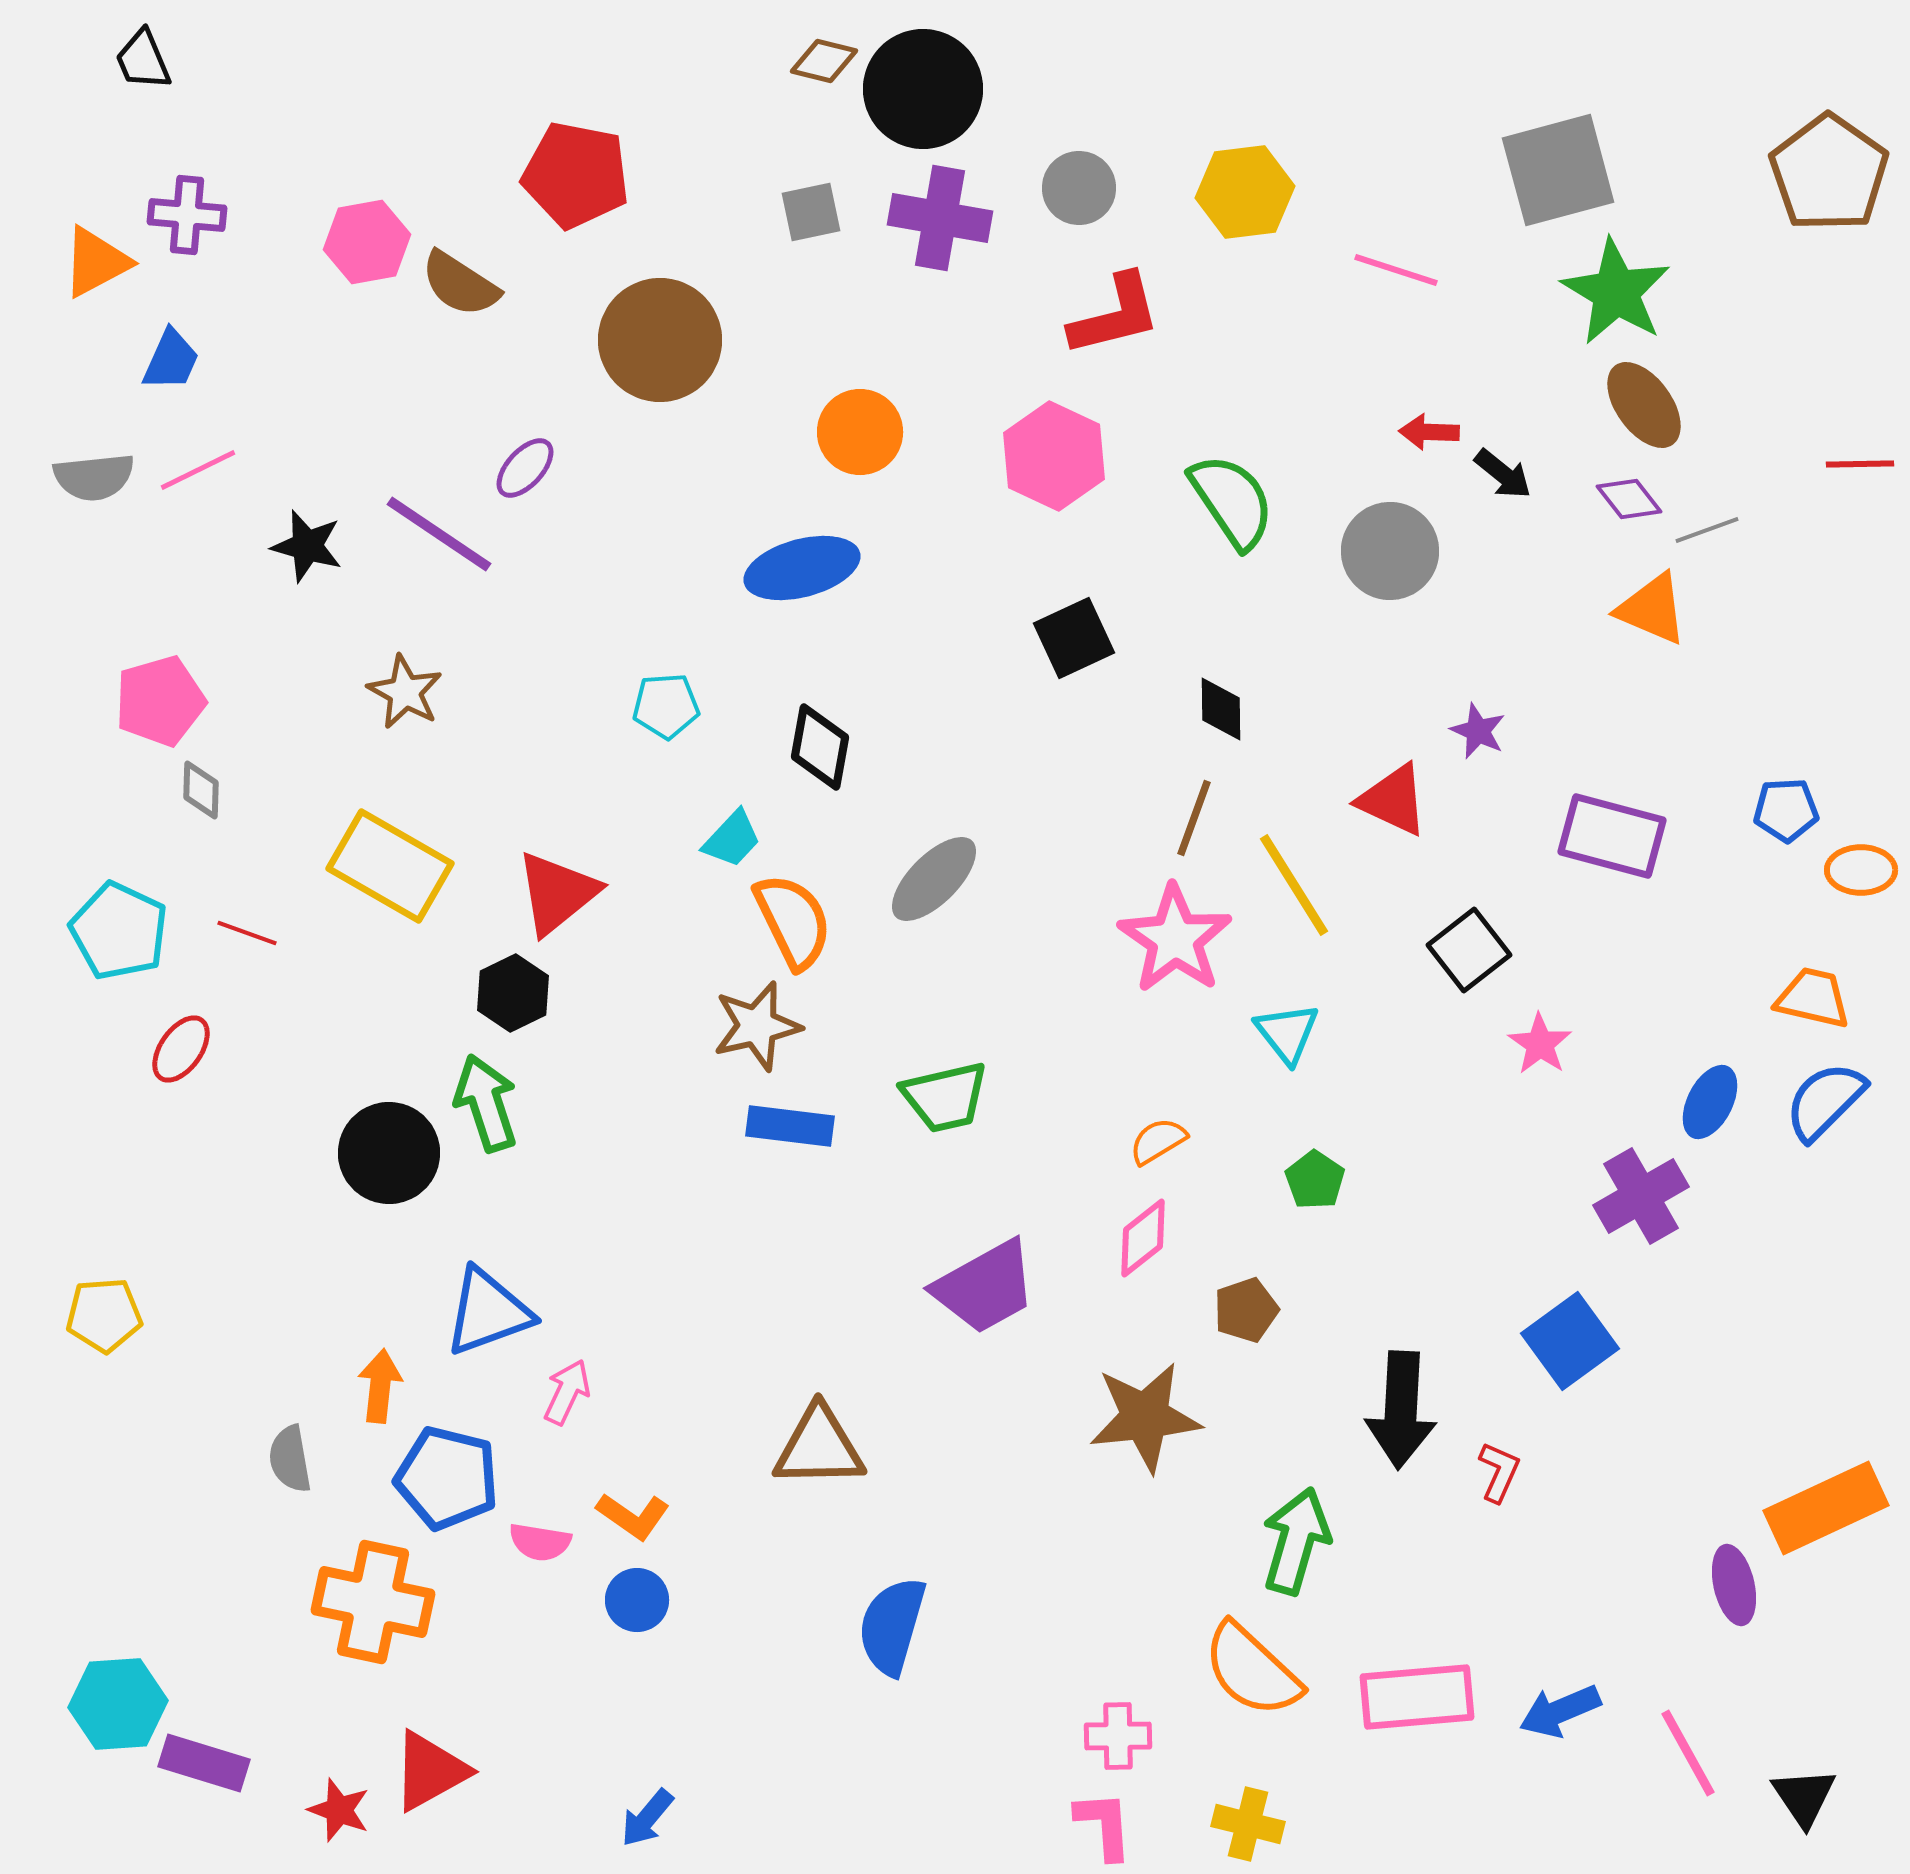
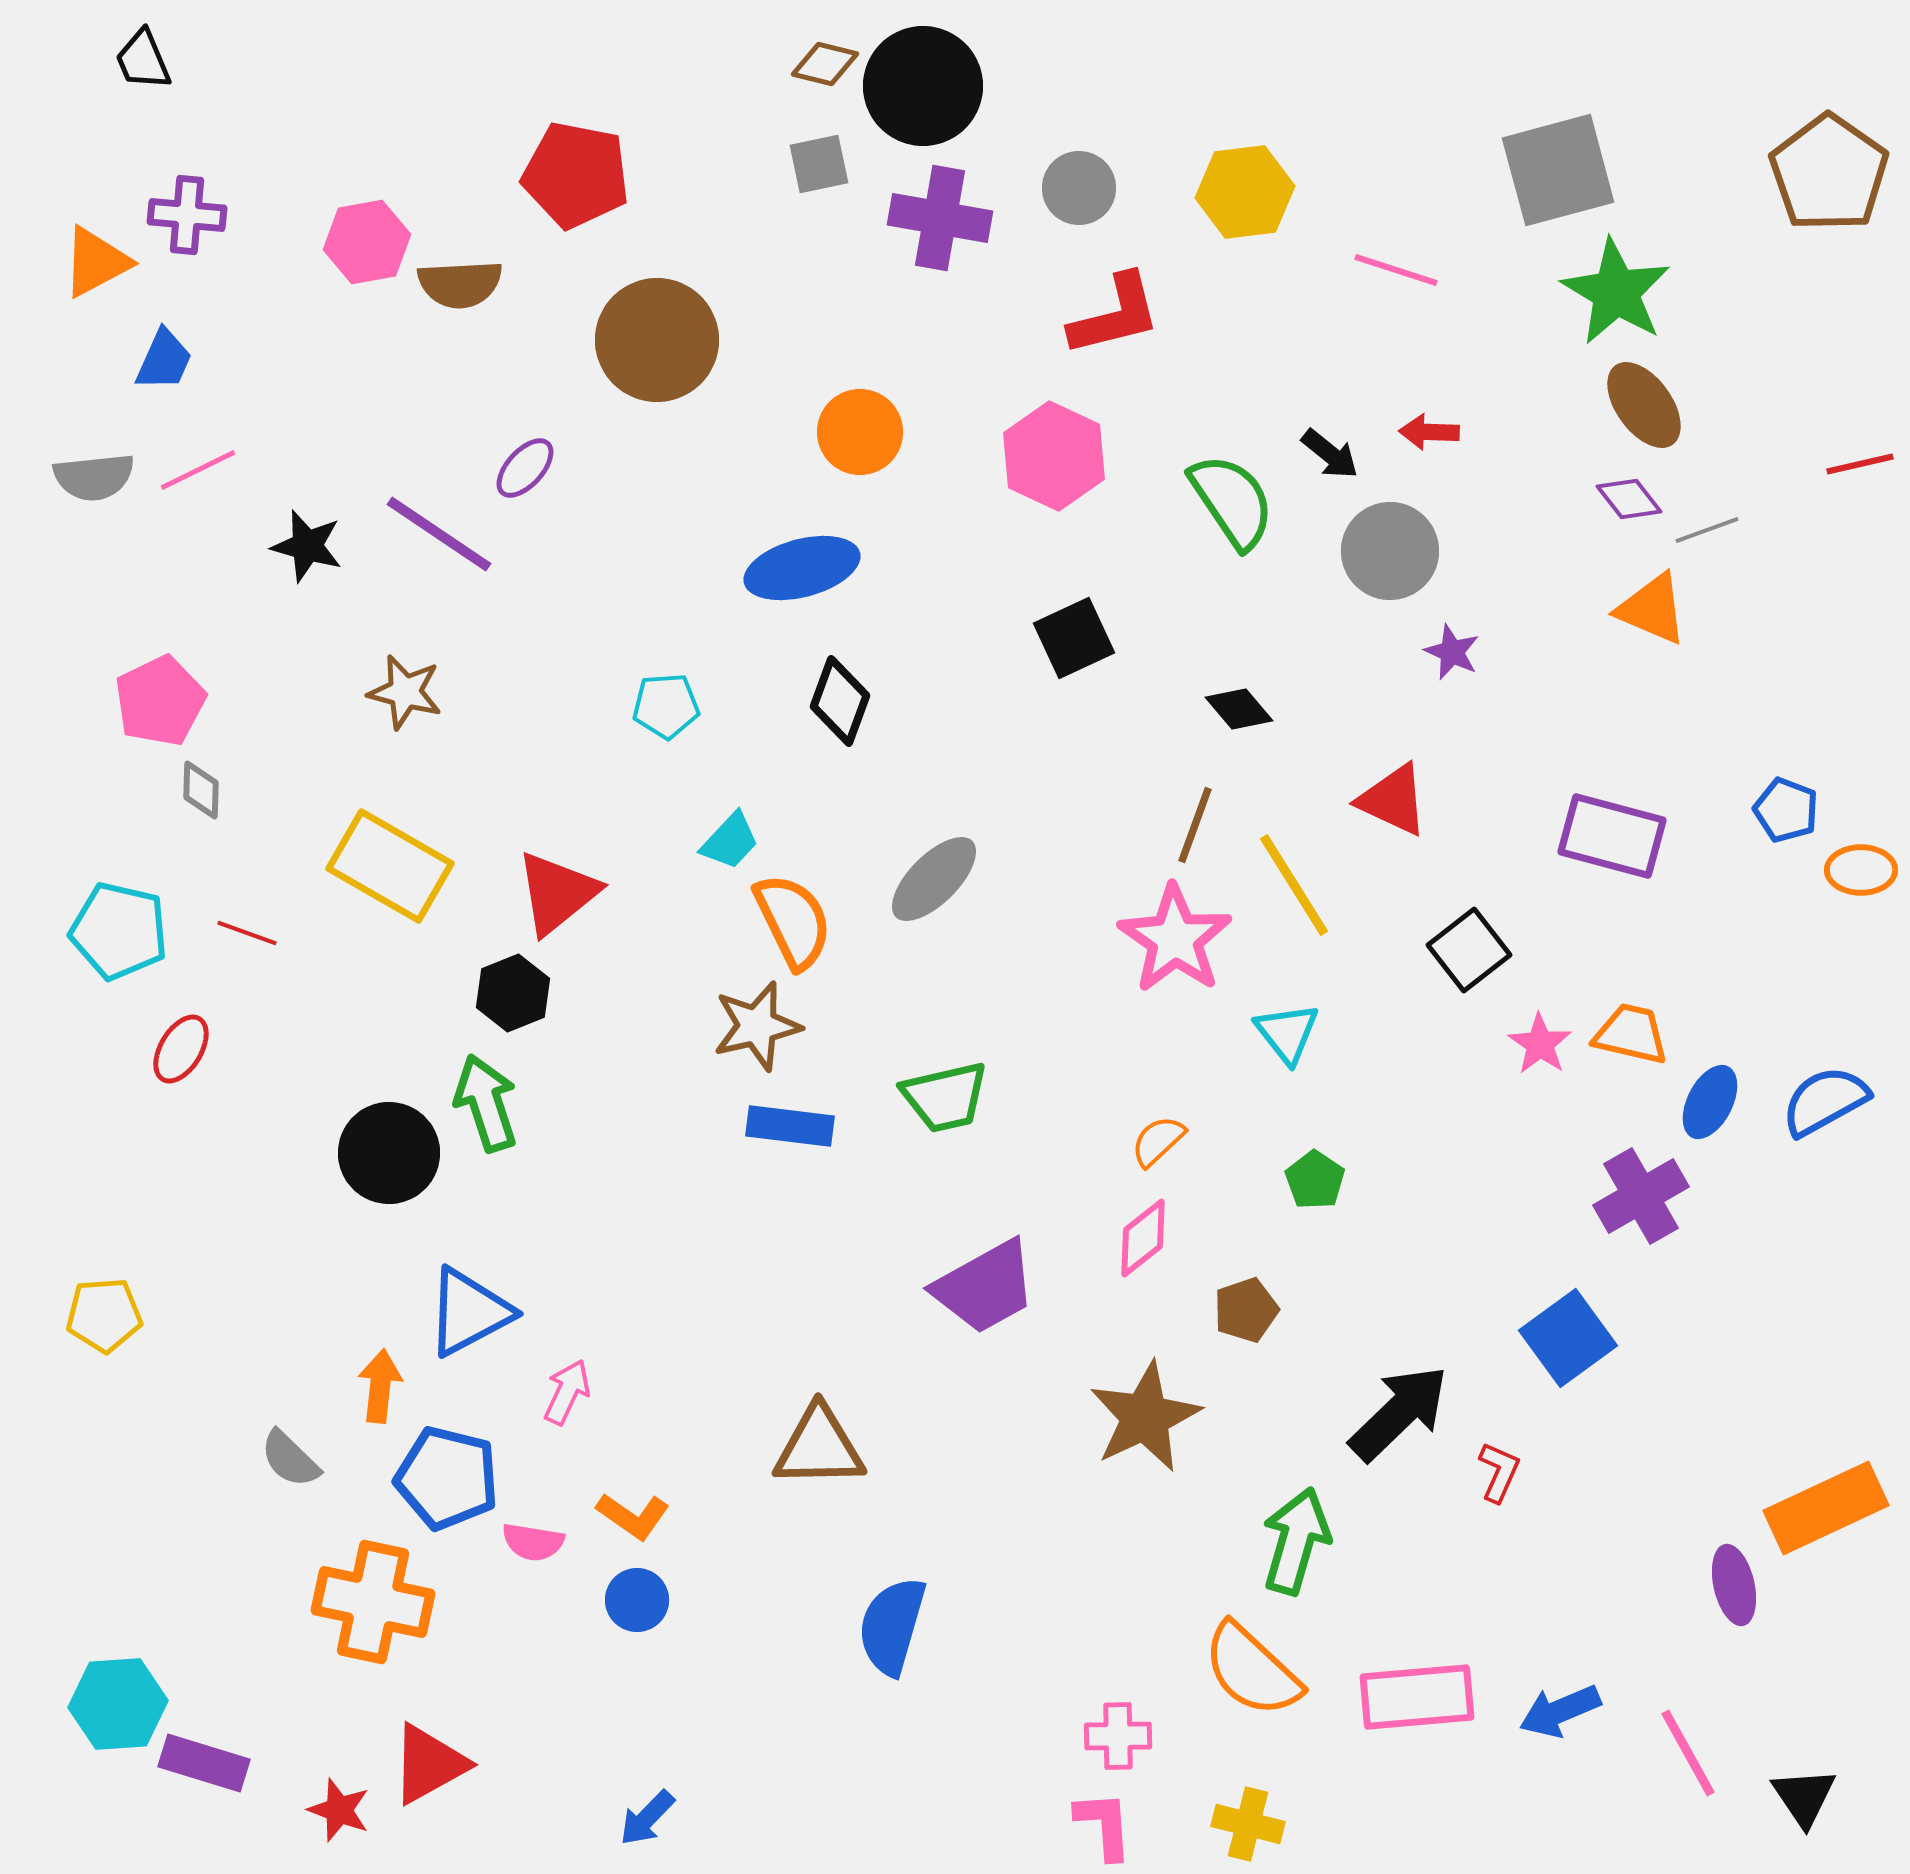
brown diamond at (824, 61): moved 1 px right, 3 px down
black circle at (923, 89): moved 3 px up
gray square at (811, 212): moved 8 px right, 48 px up
brown semicircle at (460, 284): rotated 36 degrees counterclockwise
brown circle at (660, 340): moved 3 px left
blue trapezoid at (171, 360): moved 7 px left
red line at (1860, 464): rotated 12 degrees counterclockwise
black arrow at (1503, 474): moved 173 px left, 20 px up
brown star at (405, 692): rotated 14 degrees counterclockwise
pink pentagon at (160, 701): rotated 10 degrees counterclockwise
black diamond at (1221, 709): moved 18 px right; rotated 40 degrees counterclockwise
purple star at (1478, 731): moved 26 px left, 79 px up
black diamond at (820, 747): moved 20 px right, 46 px up; rotated 10 degrees clockwise
blue pentagon at (1786, 810): rotated 24 degrees clockwise
brown line at (1194, 818): moved 1 px right, 7 px down
cyan trapezoid at (732, 839): moved 2 px left, 2 px down
cyan pentagon at (119, 931): rotated 12 degrees counterclockwise
black hexagon at (513, 993): rotated 4 degrees clockwise
orange trapezoid at (1813, 998): moved 182 px left, 36 px down
red ellipse at (181, 1049): rotated 4 degrees counterclockwise
blue semicircle at (1825, 1101): rotated 16 degrees clockwise
orange semicircle at (1158, 1141): rotated 12 degrees counterclockwise
blue triangle at (488, 1312): moved 19 px left; rotated 8 degrees counterclockwise
blue square at (1570, 1341): moved 2 px left, 3 px up
black arrow at (1401, 1410): moved 2 px left, 3 px down; rotated 137 degrees counterclockwise
brown star at (1145, 1417): rotated 19 degrees counterclockwise
gray semicircle at (290, 1459): rotated 36 degrees counterclockwise
pink semicircle at (540, 1542): moved 7 px left
red triangle at (430, 1771): moved 1 px left, 7 px up
blue arrow at (647, 1818): rotated 4 degrees clockwise
